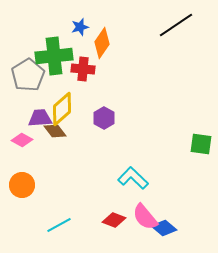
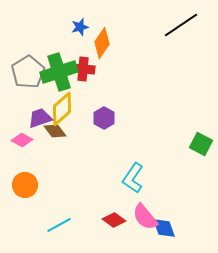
black line: moved 5 px right
green cross: moved 5 px right, 16 px down; rotated 12 degrees counterclockwise
gray pentagon: moved 3 px up
purple trapezoid: rotated 15 degrees counterclockwise
green square: rotated 20 degrees clockwise
cyan L-shape: rotated 100 degrees counterclockwise
orange circle: moved 3 px right
red diamond: rotated 15 degrees clockwise
blue diamond: rotated 30 degrees clockwise
